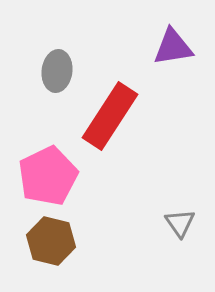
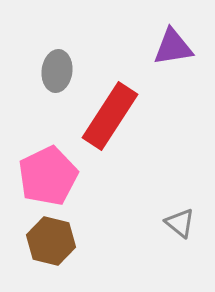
gray triangle: rotated 16 degrees counterclockwise
